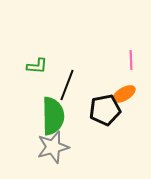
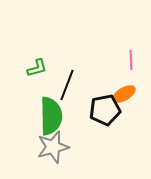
green L-shape: moved 2 px down; rotated 20 degrees counterclockwise
green semicircle: moved 2 px left
